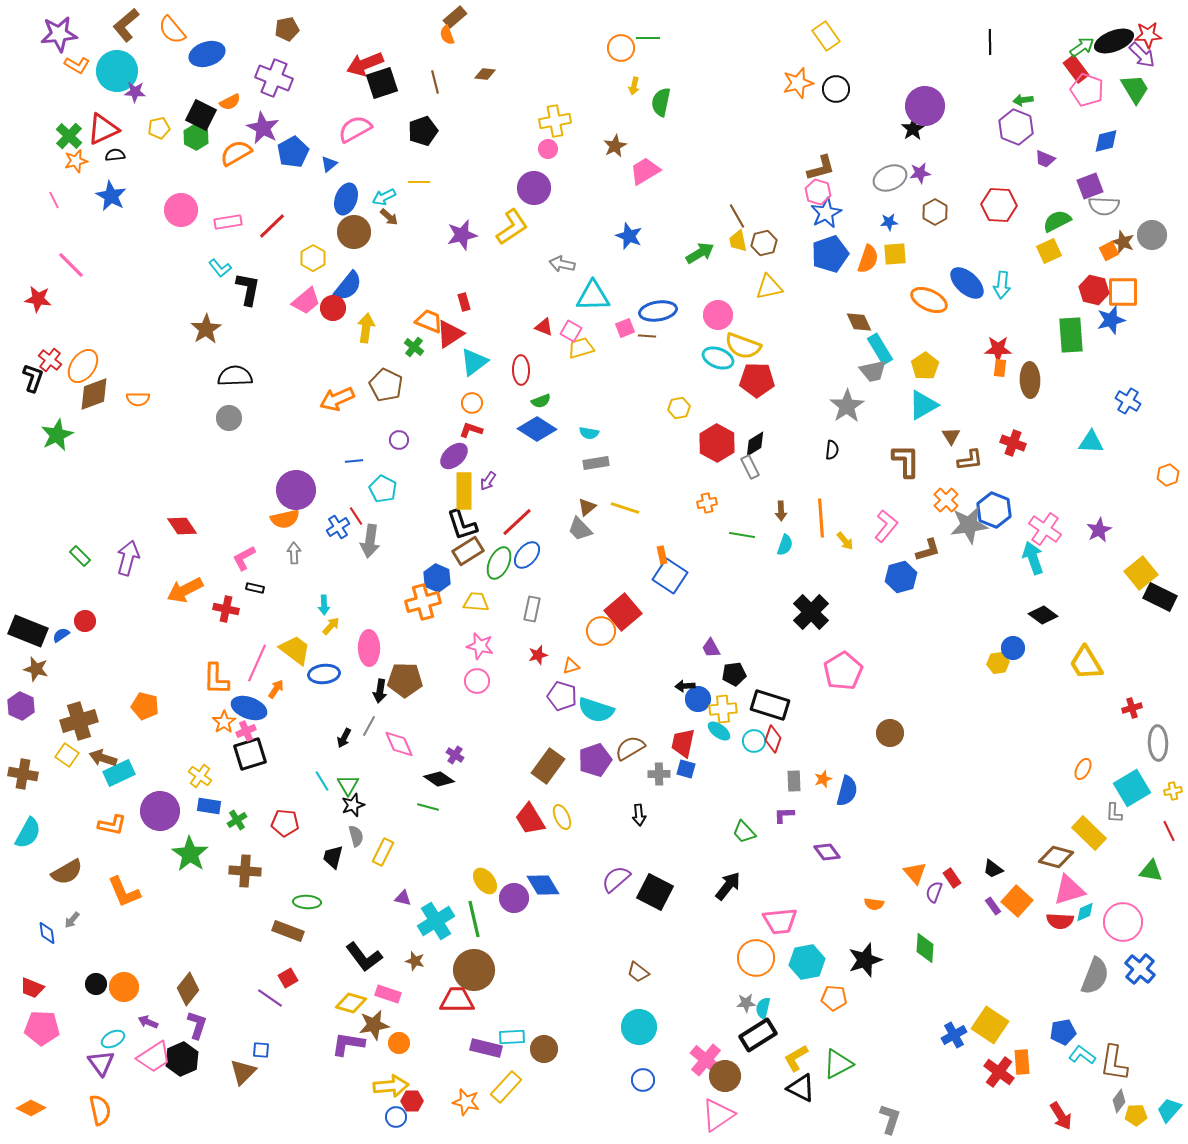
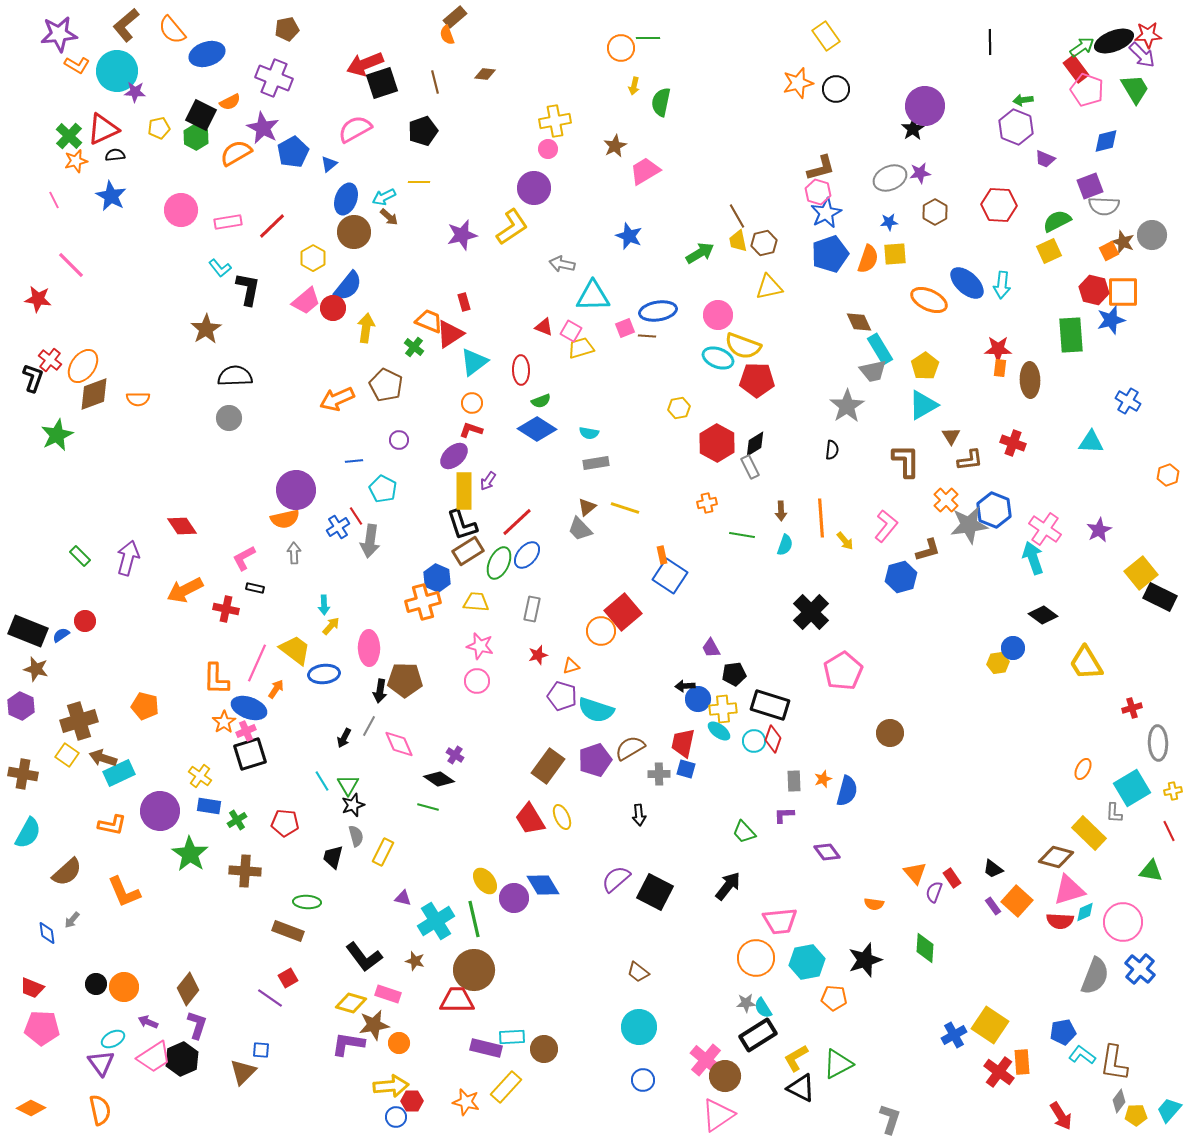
brown semicircle at (67, 872): rotated 12 degrees counterclockwise
cyan semicircle at (763, 1008): rotated 45 degrees counterclockwise
